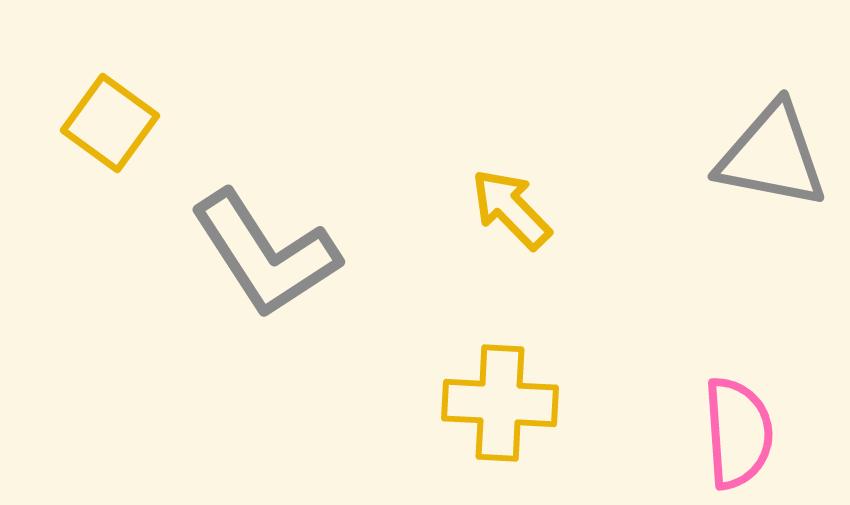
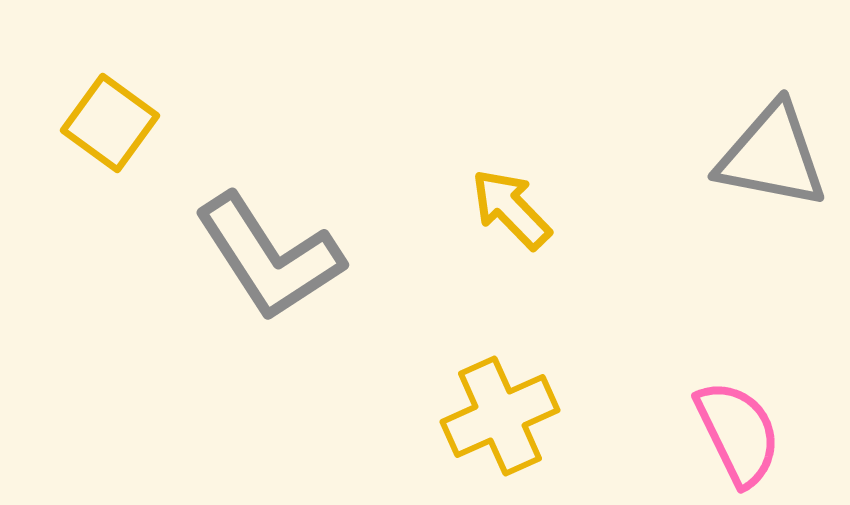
gray L-shape: moved 4 px right, 3 px down
yellow cross: moved 13 px down; rotated 27 degrees counterclockwise
pink semicircle: rotated 22 degrees counterclockwise
